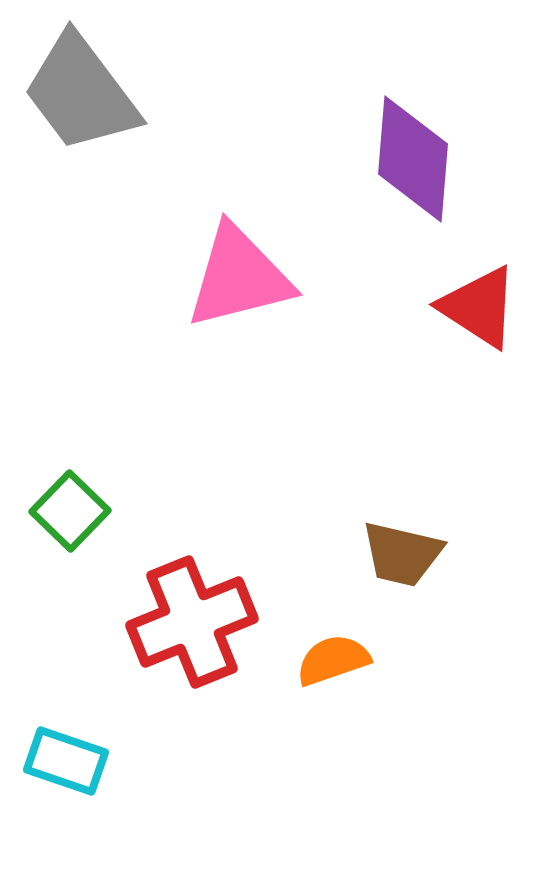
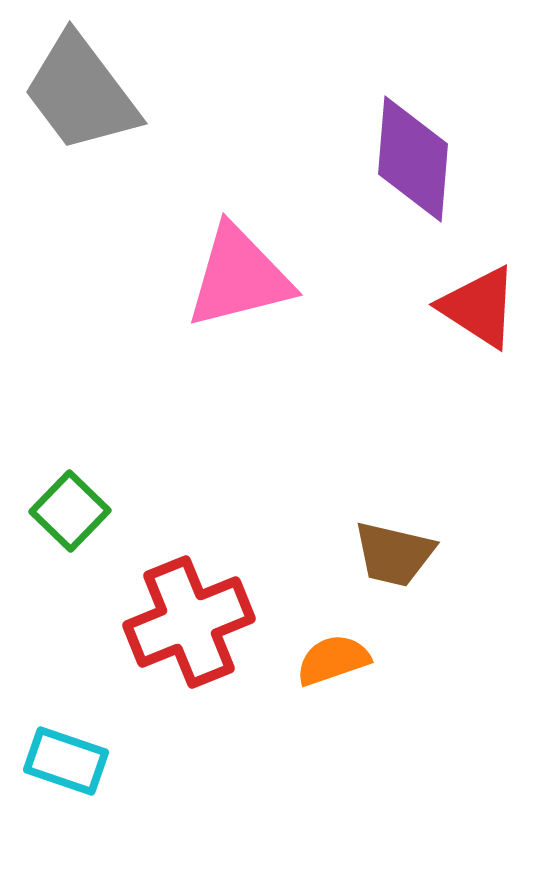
brown trapezoid: moved 8 px left
red cross: moved 3 px left
